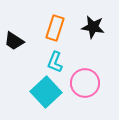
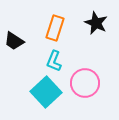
black star: moved 3 px right, 4 px up; rotated 15 degrees clockwise
cyan L-shape: moved 1 px left, 1 px up
